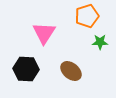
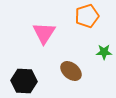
green star: moved 4 px right, 10 px down
black hexagon: moved 2 px left, 12 px down
